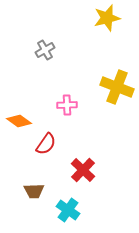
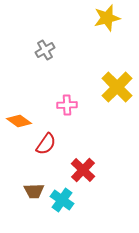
yellow cross: rotated 24 degrees clockwise
cyan cross: moved 6 px left, 10 px up
